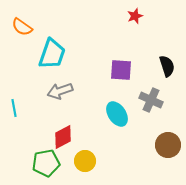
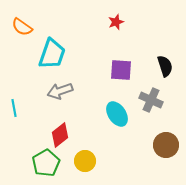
red star: moved 19 px left, 6 px down
black semicircle: moved 2 px left
red diamond: moved 3 px left, 2 px up; rotated 10 degrees counterclockwise
brown circle: moved 2 px left
green pentagon: rotated 20 degrees counterclockwise
